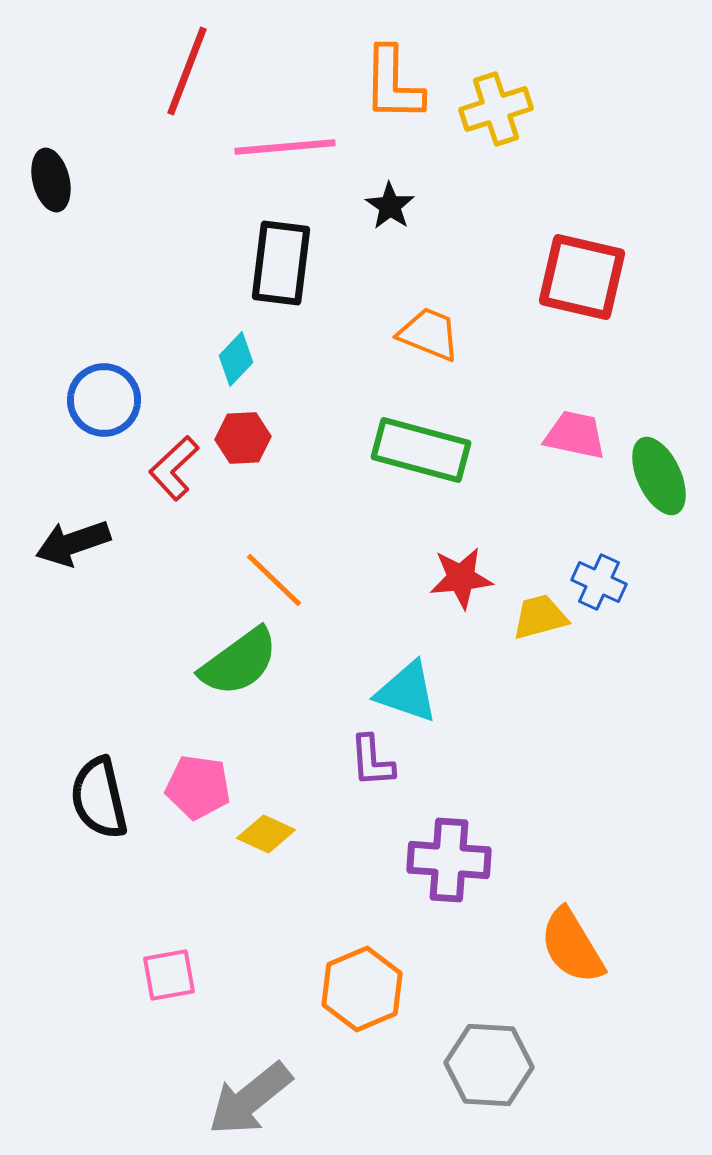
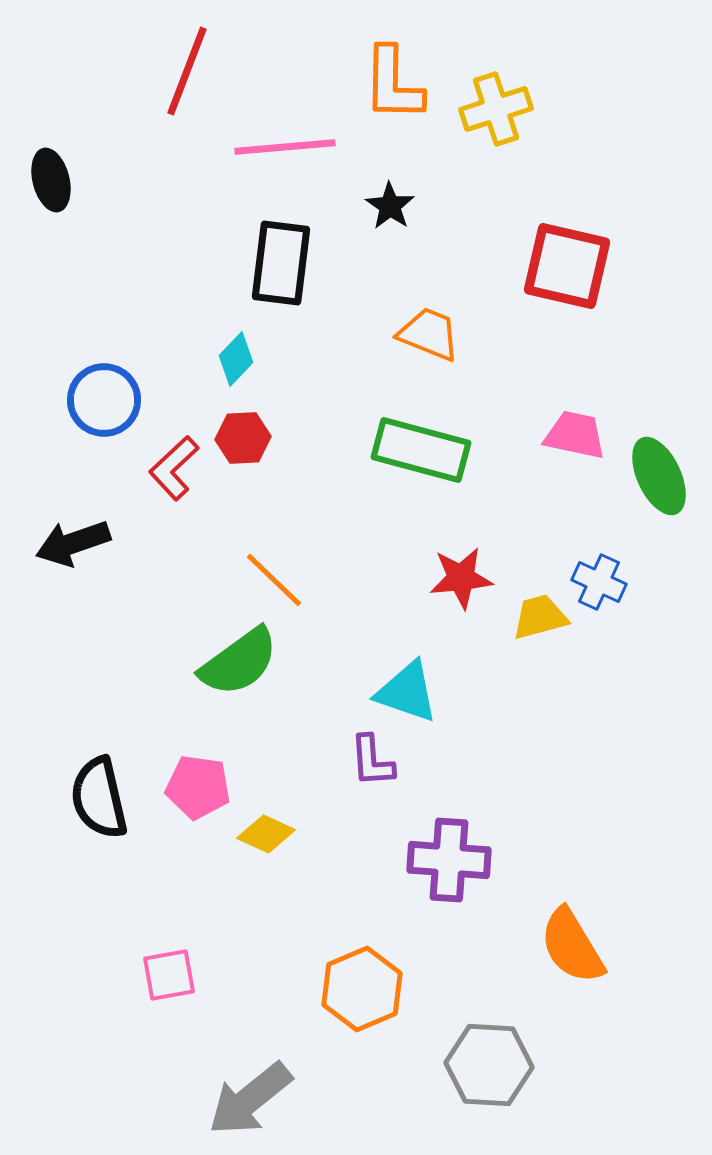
red square: moved 15 px left, 11 px up
